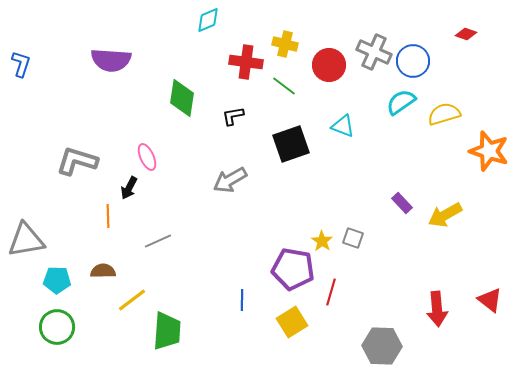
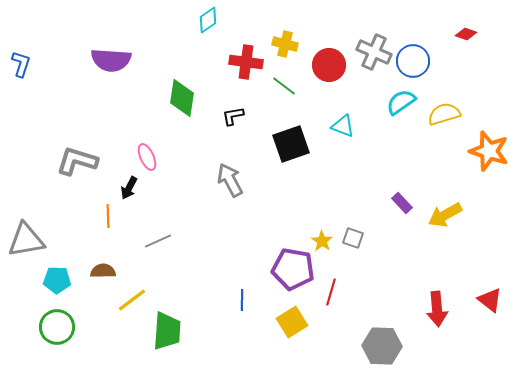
cyan diamond: rotated 12 degrees counterclockwise
gray arrow: rotated 92 degrees clockwise
